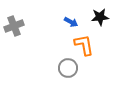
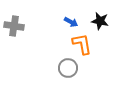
black star: moved 4 px down; rotated 18 degrees clockwise
gray cross: rotated 30 degrees clockwise
orange L-shape: moved 2 px left, 1 px up
